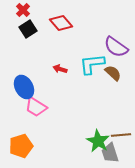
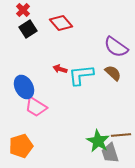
cyan L-shape: moved 11 px left, 11 px down
